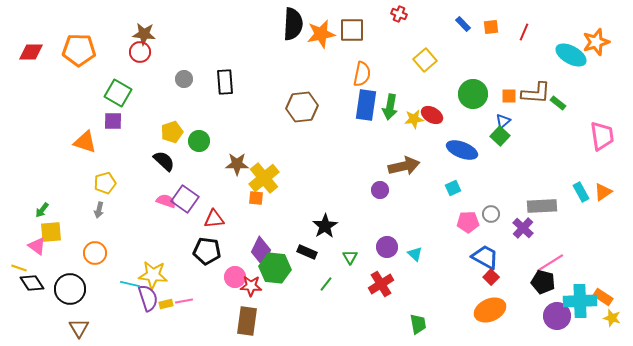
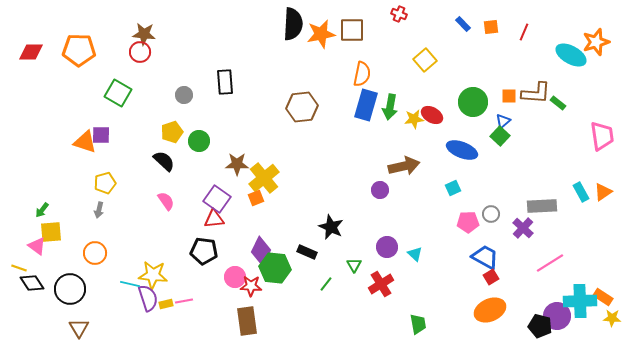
gray circle at (184, 79): moved 16 px down
green circle at (473, 94): moved 8 px down
blue rectangle at (366, 105): rotated 8 degrees clockwise
purple square at (113, 121): moved 12 px left, 14 px down
orange square at (256, 198): rotated 28 degrees counterclockwise
purple square at (185, 199): moved 32 px right
pink semicircle at (166, 201): rotated 36 degrees clockwise
black star at (325, 226): moved 6 px right, 1 px down; rotated 15 degrees counterclockwise
black pentagon at (207, 251): moved 3 px left
green triangle at (350, 257): moved 4 px right, 8 px down
red square at (491, 277): rotated 14 degrees clockwise
black pentagon at (543, 282): moved 3 px left, 44 px down
yellow star at (612, 318): rotated 12 degrees counterclockwise
brown rectangle at (247, 321): rotated 16 degrees counterclockwise
